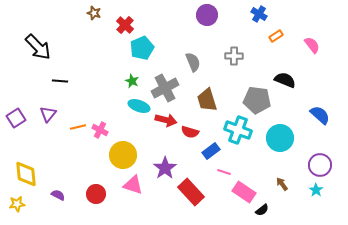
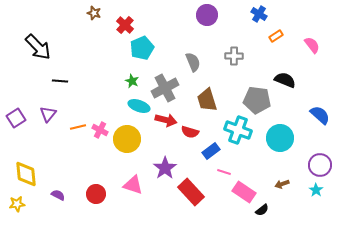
yellow circle at (123, 155): moved 4 px right, 16 px up
brown arrow at (282, 184): rotated 72 degrees counterclockwise
